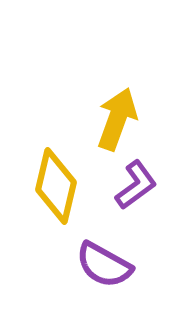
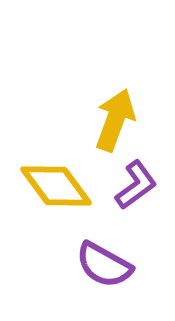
yellow arrow: moved 2 px left, 1 px down
yellow diamond: rotated 50 degrees counterclockwise
